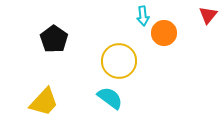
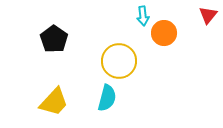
cyan semicircle: moved 3 px left; rotated 68 degrees clockwise
yellow trapezoid: moved 10 px right
